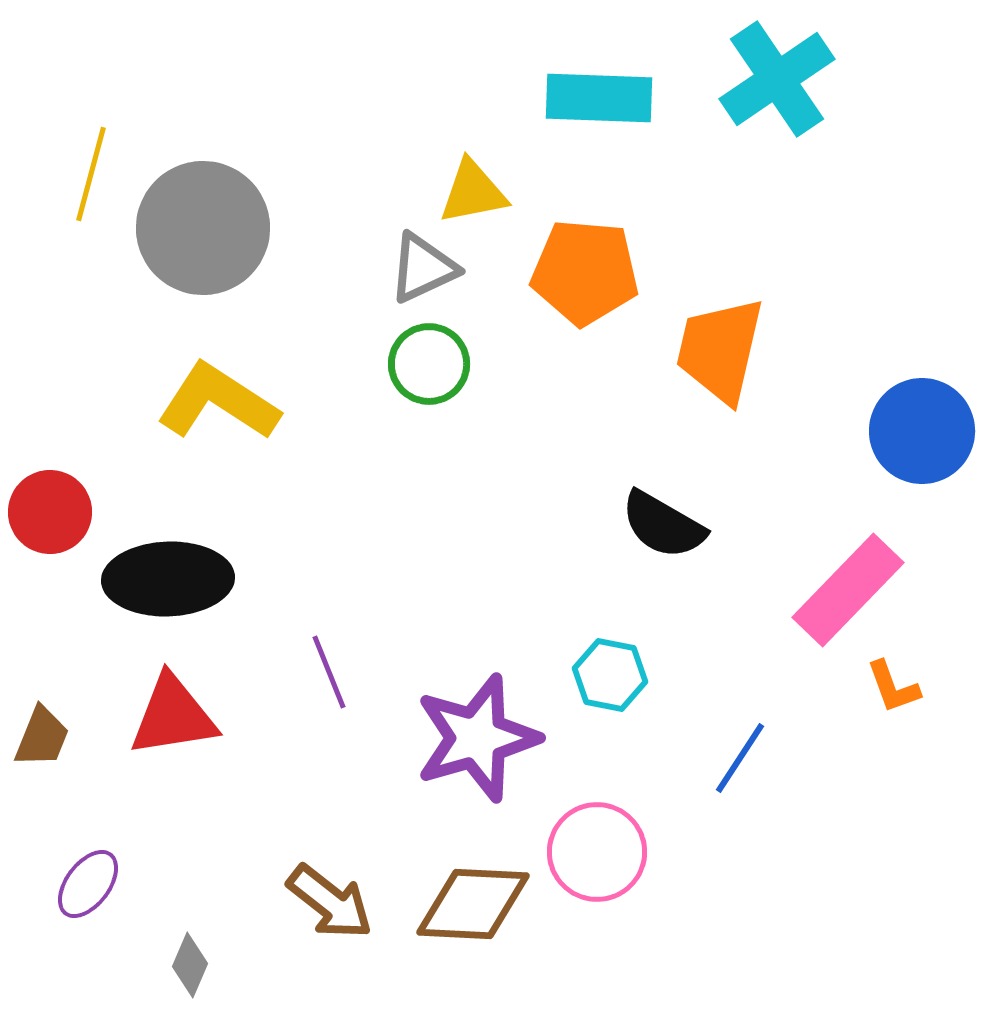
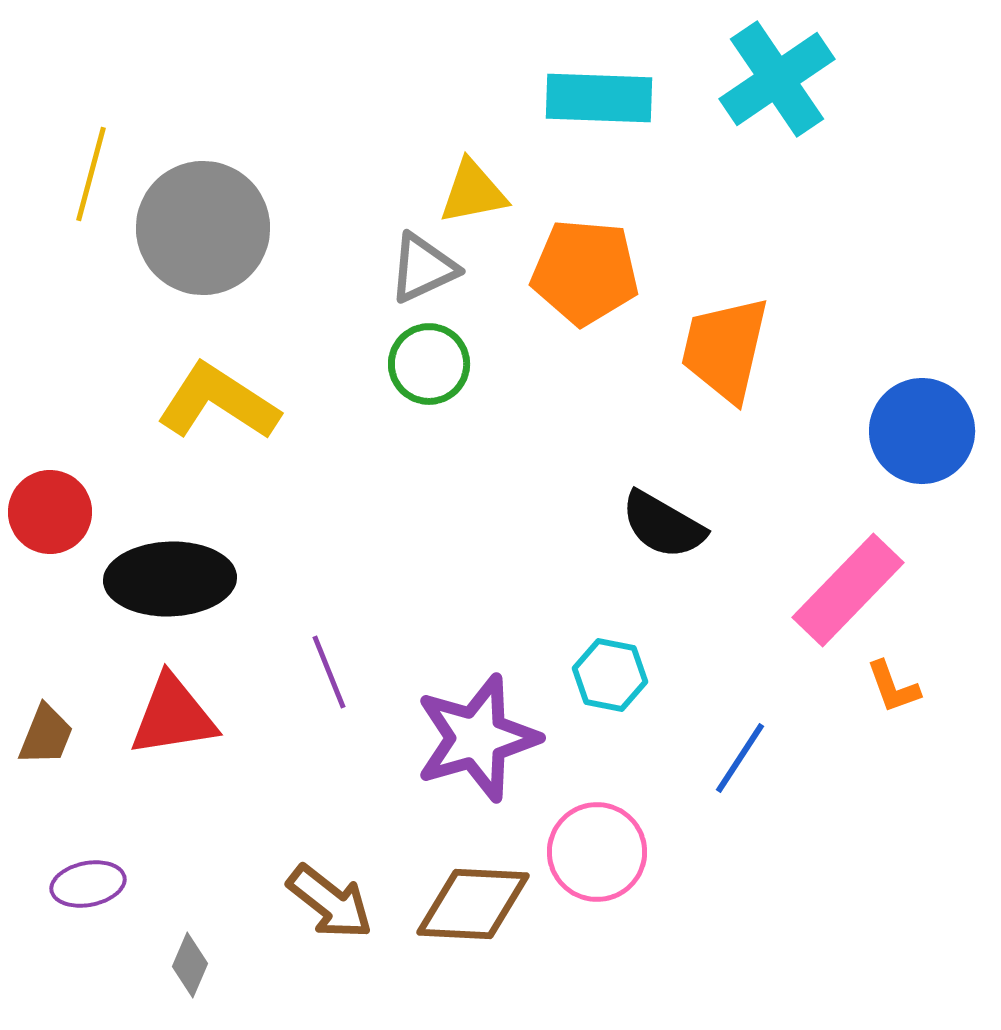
orange trapezoid: moved 5 px right, 1 px up
black ellipse: moved 2 px right
brown trapezoid: moved 4 px right, 2 px up
purple ellipse: rotated 42 degrees clockwise
